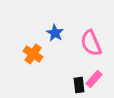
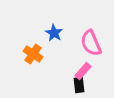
blue star: moved 1 px left
pink rectangle: moved 11 px left, 8 px up
